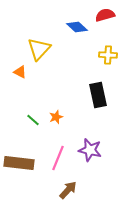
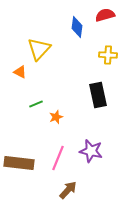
blue diamond: rotated 55 degrees clockwise
green line: moved 3 px right, 16 px up; rotated 64 degrees counterclockwise
purple star: moved 1 px right, 1 px down
